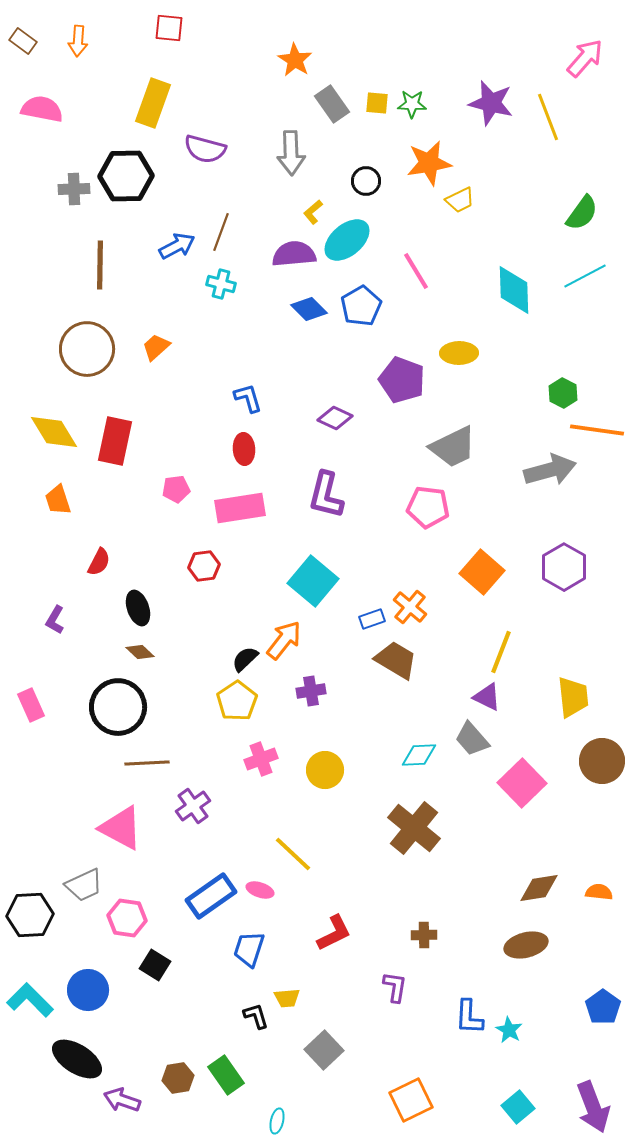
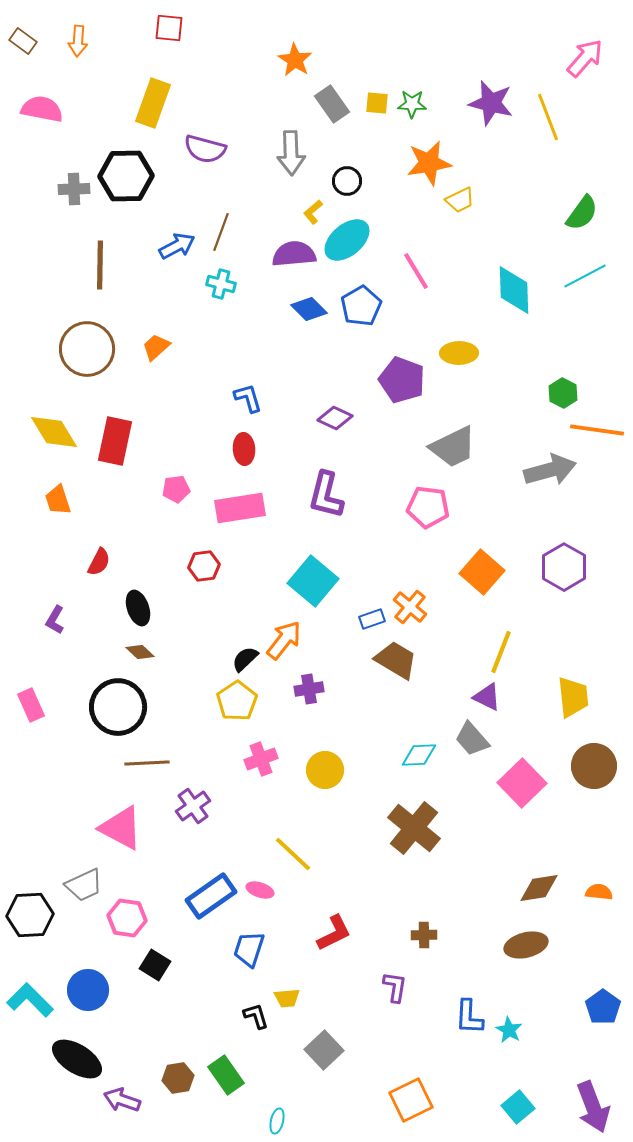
black circle at (366, 181): moved 19 px left
purple cross at (311, 691): moved 2 px left, 2 px up
brown circle at (602, 761): moved 8 px left, 5 px down
